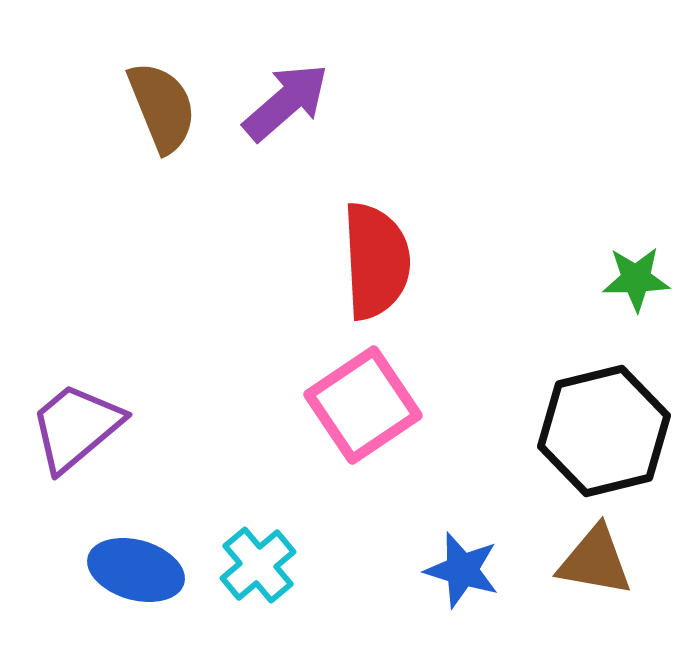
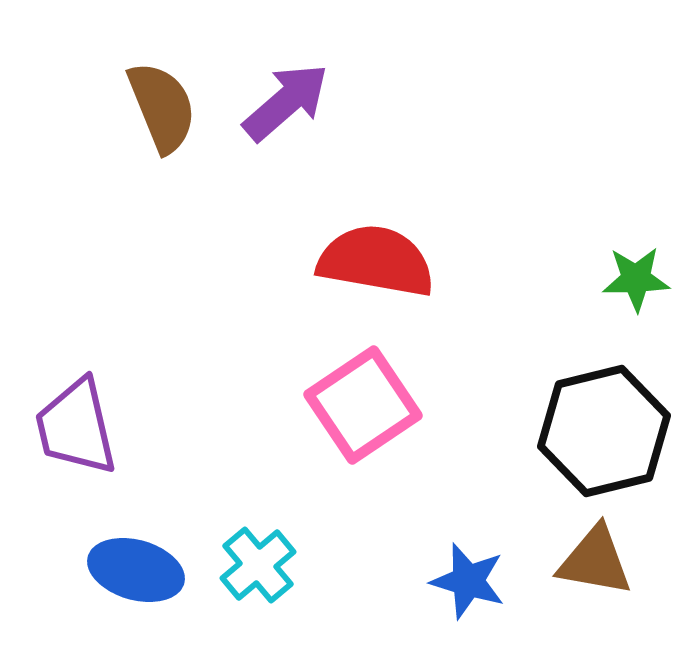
red semicircle: rotated 77 degrees counterclockwise
purple trapezoid: rotated 63 degrees counterclockwise
blue star: moved 6 px right, 11 px down
